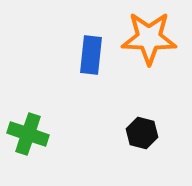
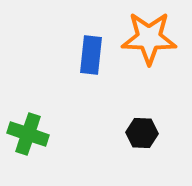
black hexagon: rotated 12 degrees counterclockwise
